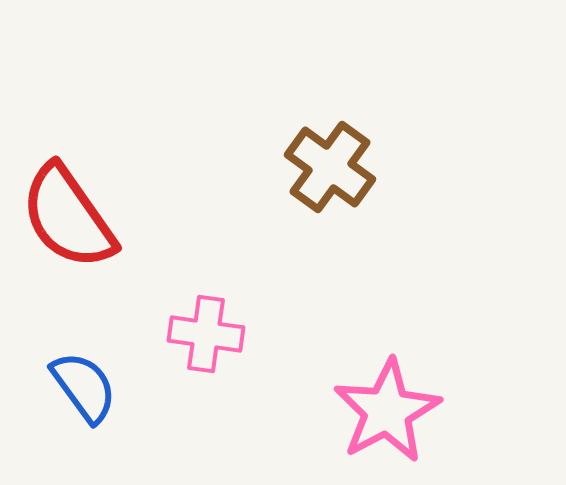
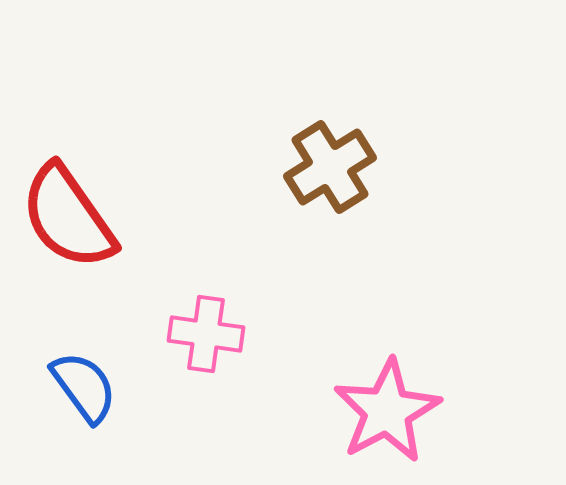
brown cross: rotated 22 degrees clockwise
